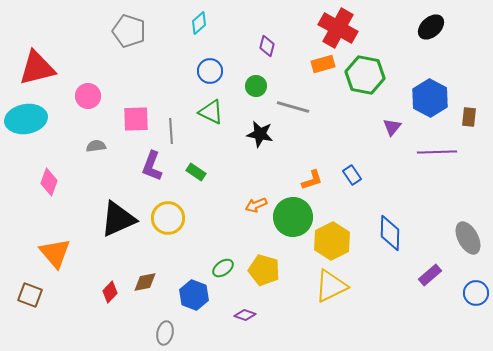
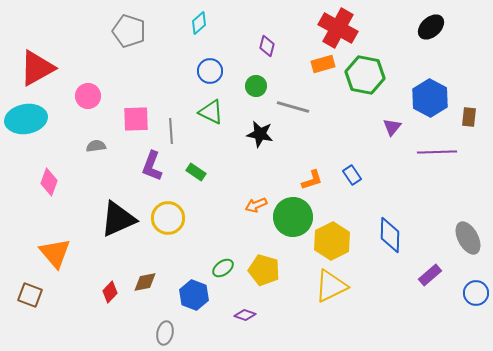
red triangle at (37, 68): rotated 15 degrees counterclockwise
blue diamond at (390, 233): moved 2 px down
